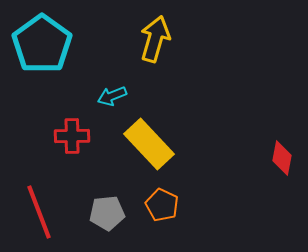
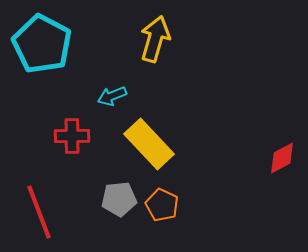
cyan pentagon: rotated 8 degrees counterclockwise
red diamond: rotated 52 degrees clockwise
gray pentagon: moved 12 px right, 14 px up
